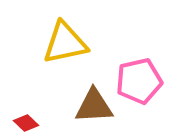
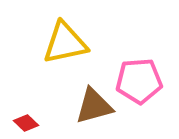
pink pentagon: rotated 9 degrees clockwise
brown triangle: rotated 12 degrees counterclockwise
